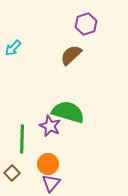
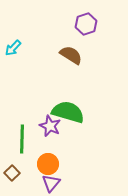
brown semicircle: rotated 75 degrees clockwise
